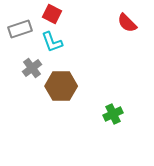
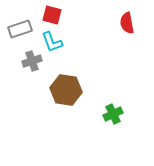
red square: moved 1 px down; rotated 12 degrees counterclockwise
red semicircle: rotated 35 degrees clockwise
gray cross: moved 7 px up; rotated 18 degrees clockwise
brown hexagon: moved 5 px right, 4 px down; rotated 8 degrees clockwise
